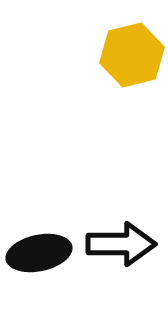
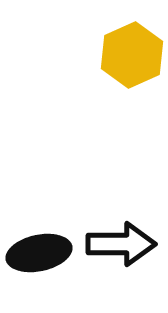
yellow hexagon: rotated 10 degrees counterclockwise
